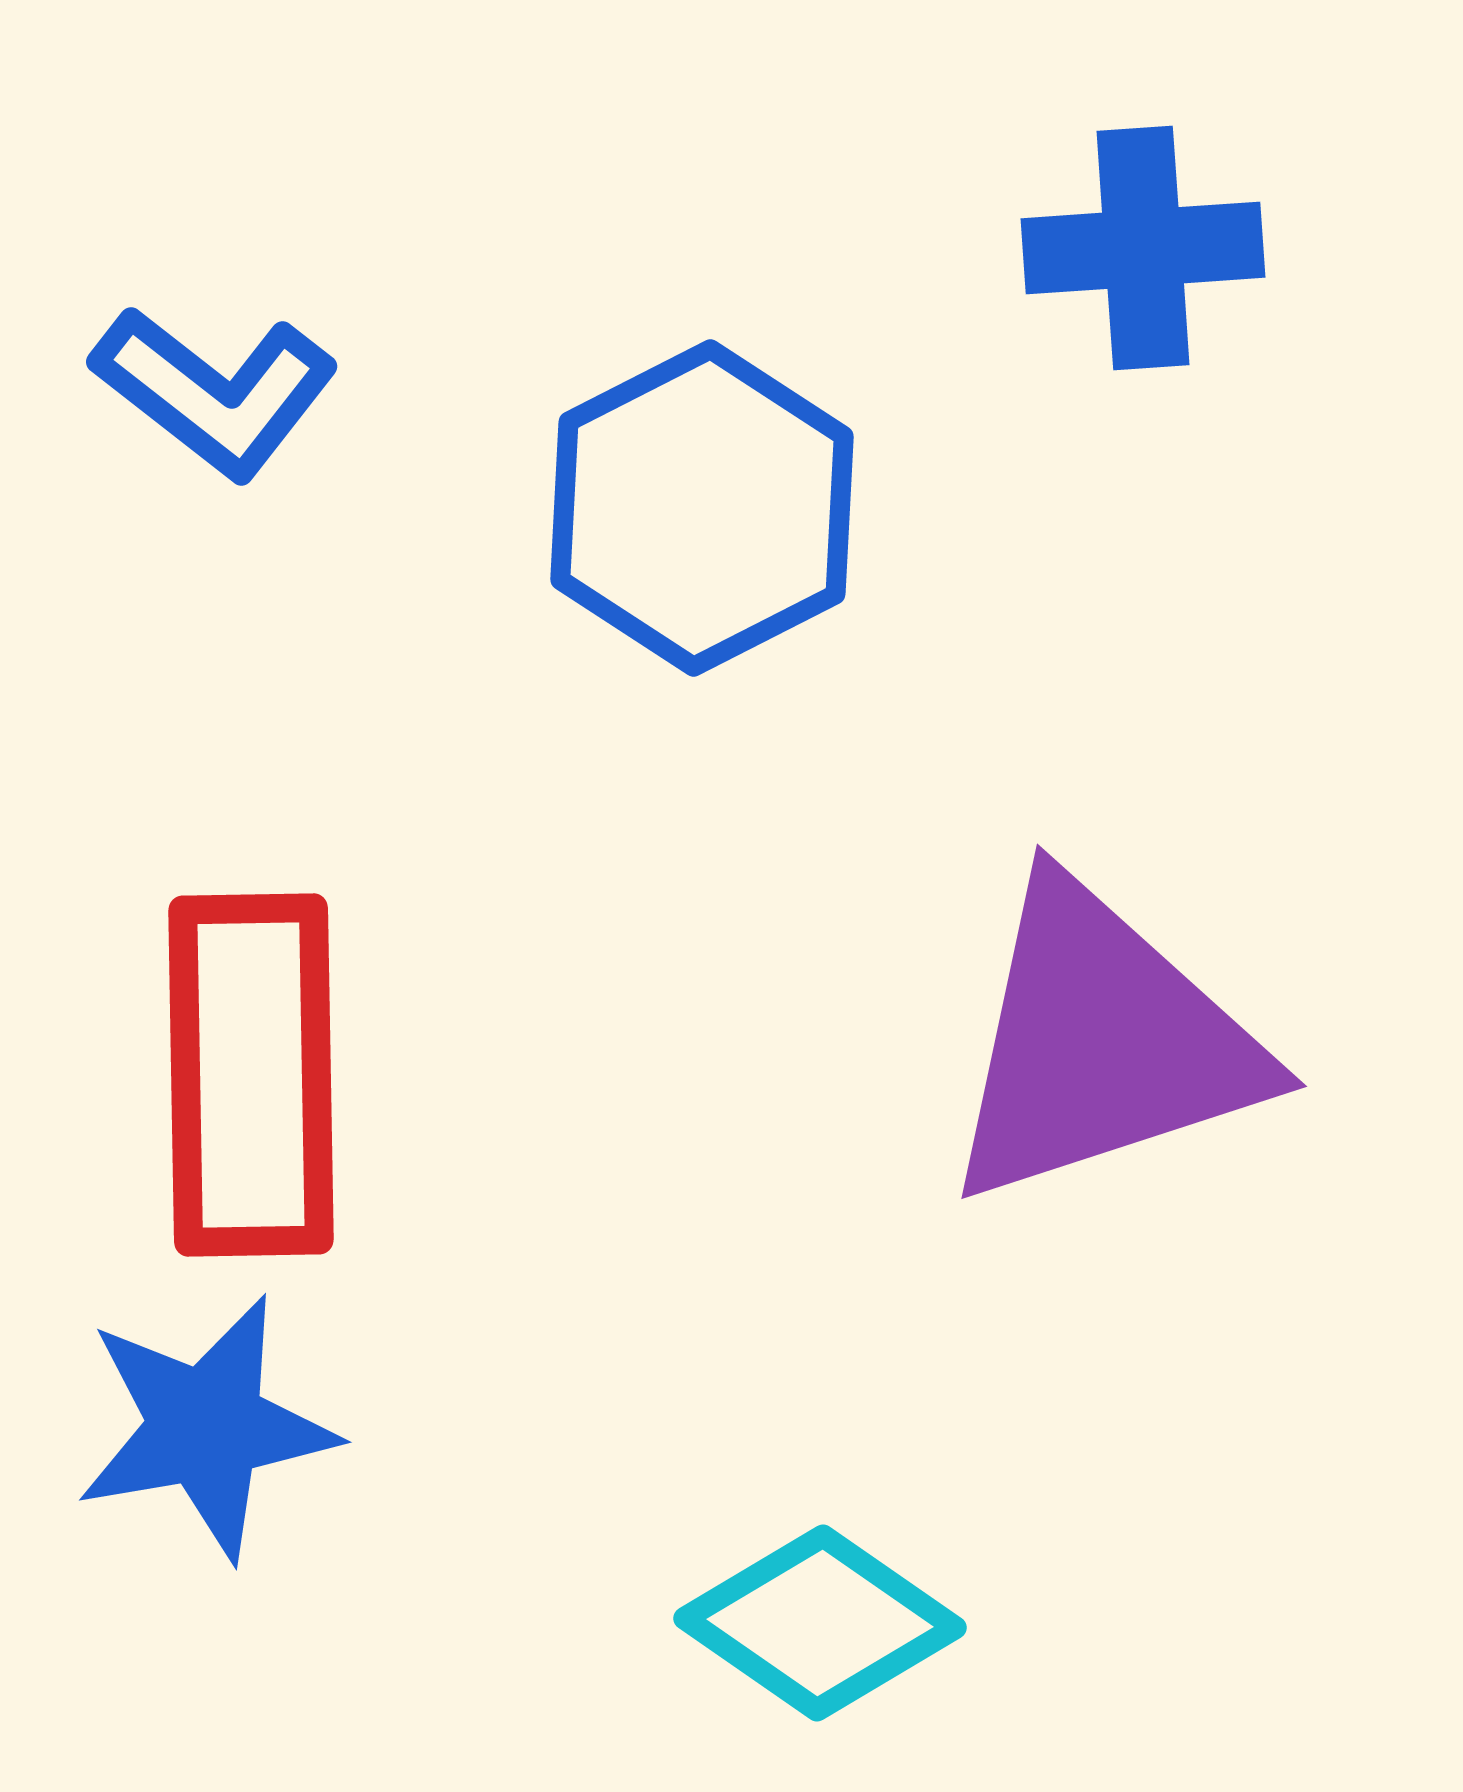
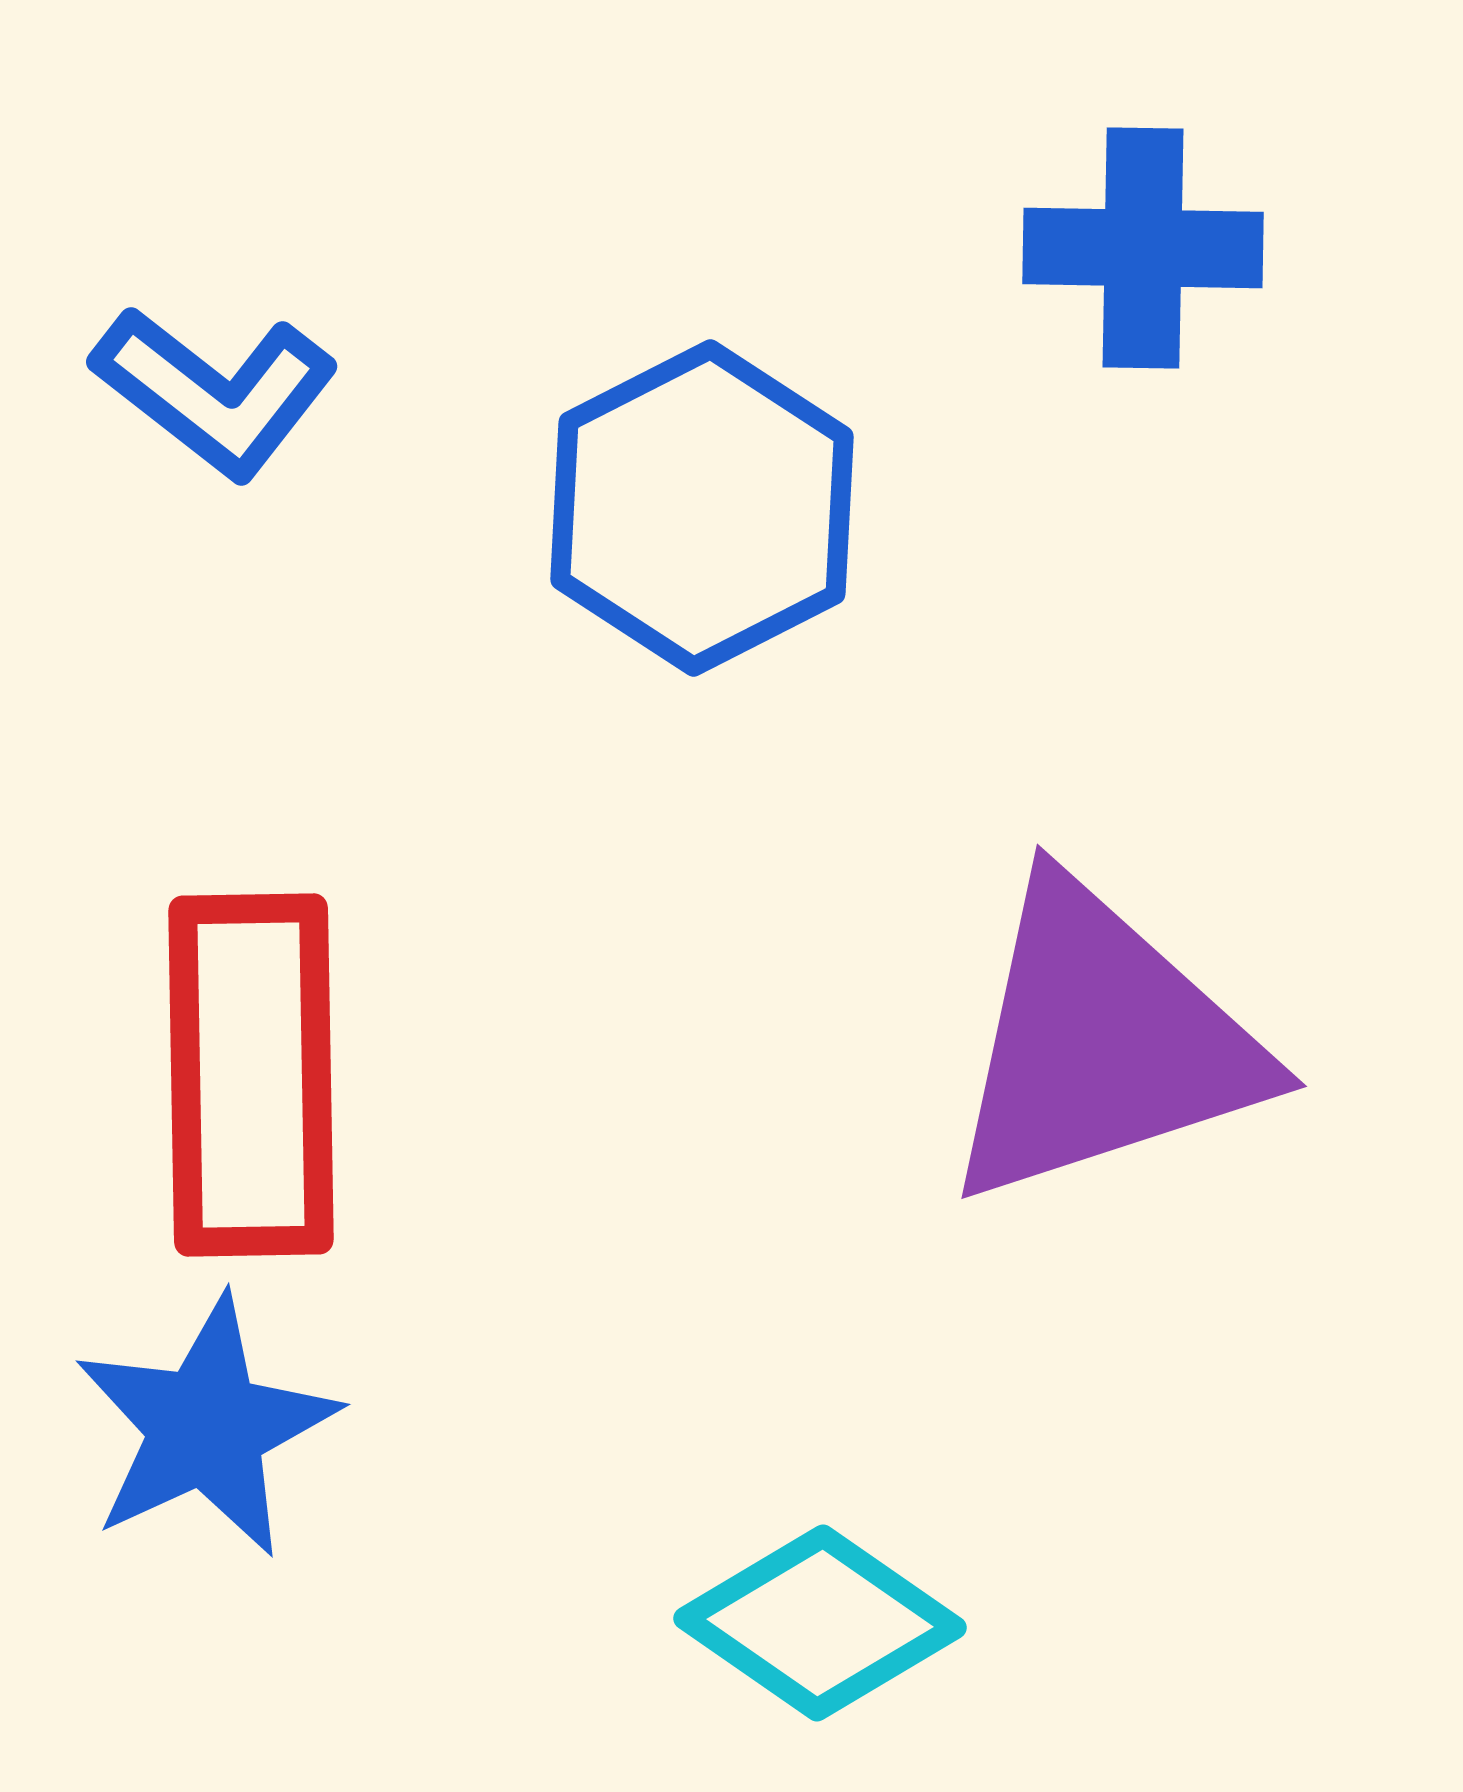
blue cross: rotated 5 degrees clockwise
blue star: rotated 15 degrees counterclockwise
